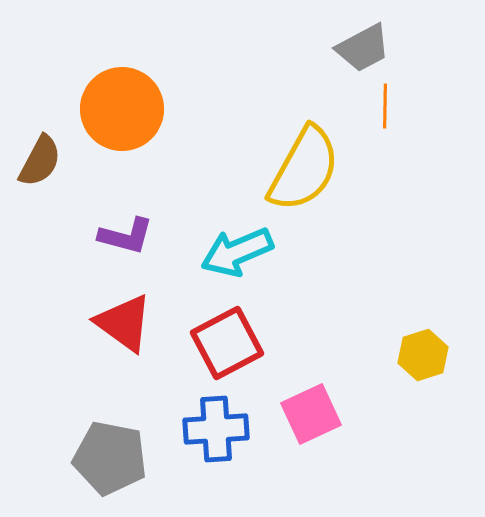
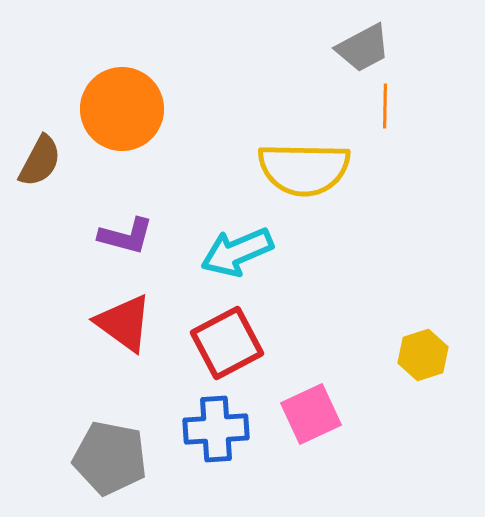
yellow semicircle: rotated 62 degrees clockwise
